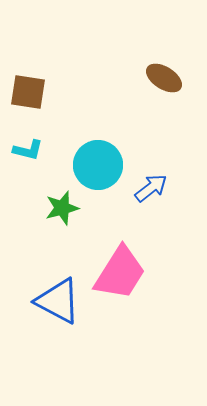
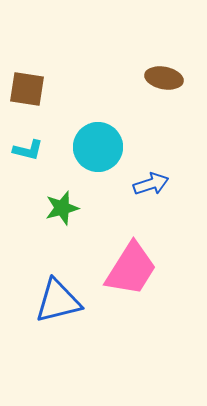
brown ellipse: rotated 21 degrees counterclockwise
brown square: moved 1 px left, 3 px up
cyan circle: moved 18 px up
blue arrow: moved 4 px up; rotated 20 degrees clockwise
pink trapezoid: moved 11 px right, 4 px up
blue triangle: rotated 42 degrees counterclockwise
